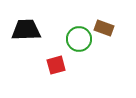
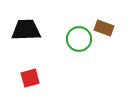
red square: moved 26 px left, 13 px down
